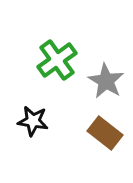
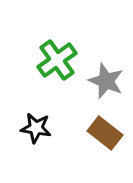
gray star: rotated 9 degrees counterclockwise
black star: moved 3 px right, 7 px down
